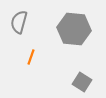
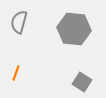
orange line: moved 15 px left, 16 px down
